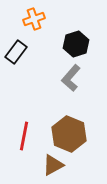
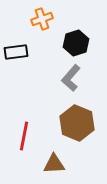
orange cross: moved 8 px right
black hexagon: moved 1 px up
black rectangle: rotated 45 degrees clockwise
brown hexagon: moved 8 px right, 11 px up
brown triangle: moved 1 px right, 1 px up; rotated 25 degrees clockwise
